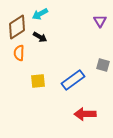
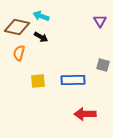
cyan arrow: moved 1 px right, 2 px down; rotated 49 degrees clockwise
brown diamond: rotated 45 degrees clockwise
black arrow: moved 1 px right
orange semicircle: rotated 14 degrees clockwise
blue rectangle: rotated 35 degrees clockwise
